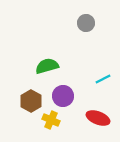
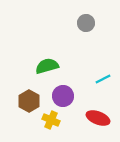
brown hexagon: moved 2 px left
